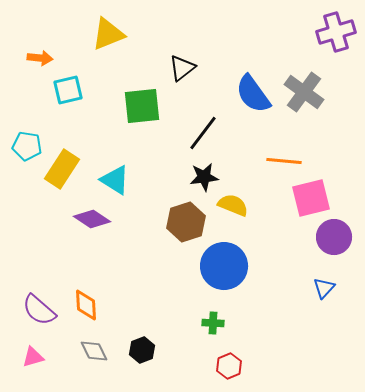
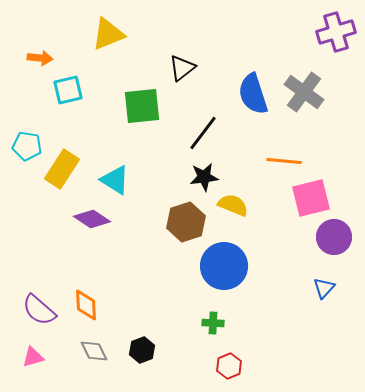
blue semicircle: rotated 18 degrees clockwise
